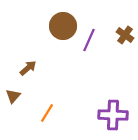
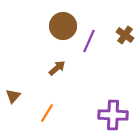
purple line: moved 1 px down
brown arrow: moved 29 px right
